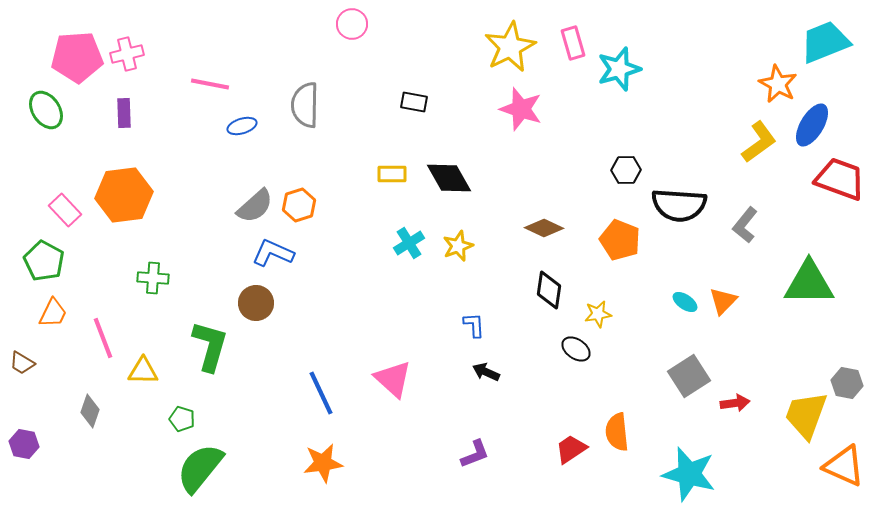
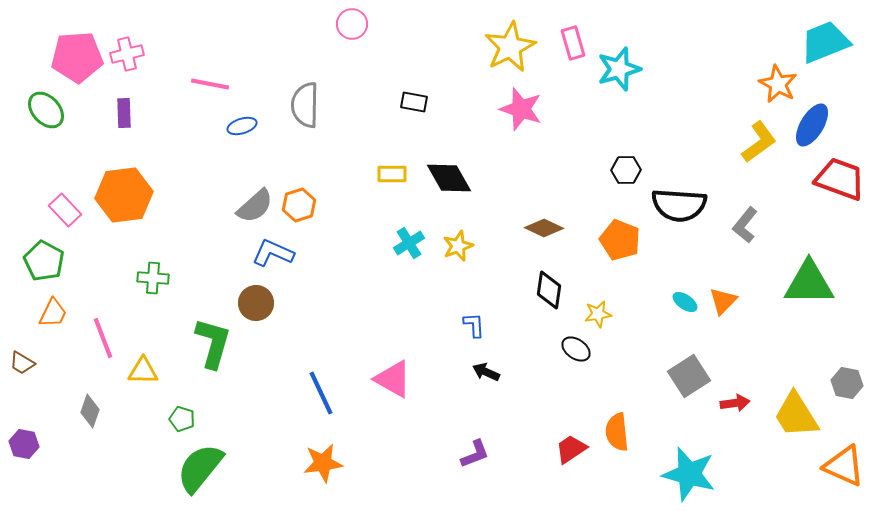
green ellipse at (46, 110): rotated 9 degrees counterclockwise
green L-shape at (210, 346): moved 3 px right, 3 px up
pink triangle at (393, 379): rotated 12 degrees counterclockwise
yellow trapezoid at (806, 415): moved 10 px left; rotated 52 degrees counterclockwise
